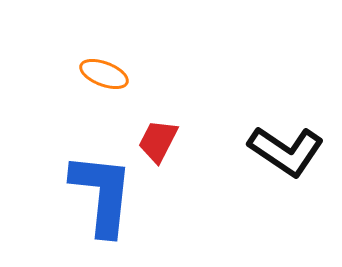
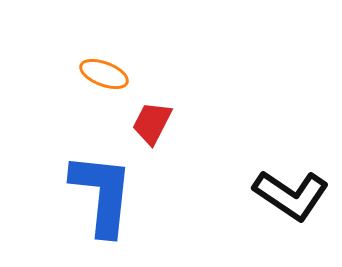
red trapezoid: moved 6 px left, 18 px up
black L-shape: moved 5 px right, 44 px down
